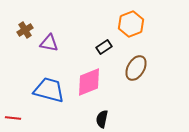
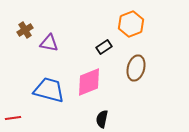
brown ellipse: rotated 15 degrees counterclockwise
red line: rotated 14 degrees counterclockwise
